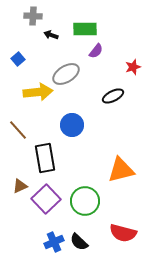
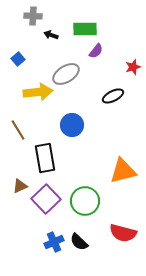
brown line: rotated 10 degrees clockwise
orange triangle: moved 2 px right, 1 px down
